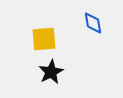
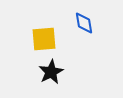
blue diamond: moved 9 px left
